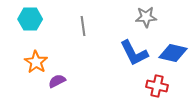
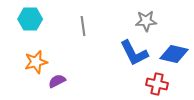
gray star: moved 4 px down
blue diamond: moved 1 px right, 1 px down
orange star: rotated 25 degrees clockwise
red cross: moved 2 px up
